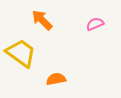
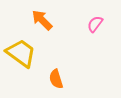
pink semicircle: rotated 30 degrees counterclockwise
orange semicircle: rotated 96 degrees counterclockwise
